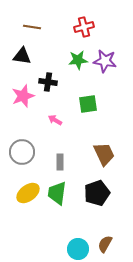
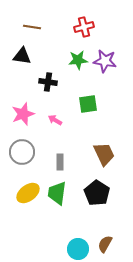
pink star: moved 18 px down
black pentagon: rotated 20 degrees counterclockwise
